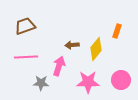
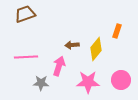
brown trapezoid: moved 12 px up
